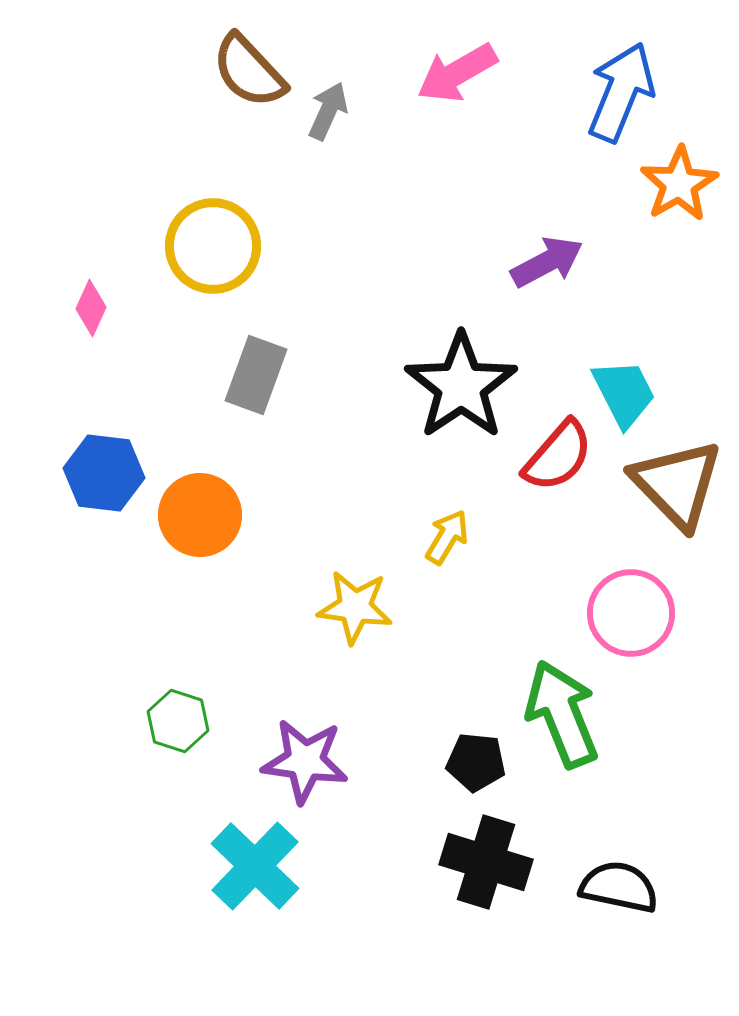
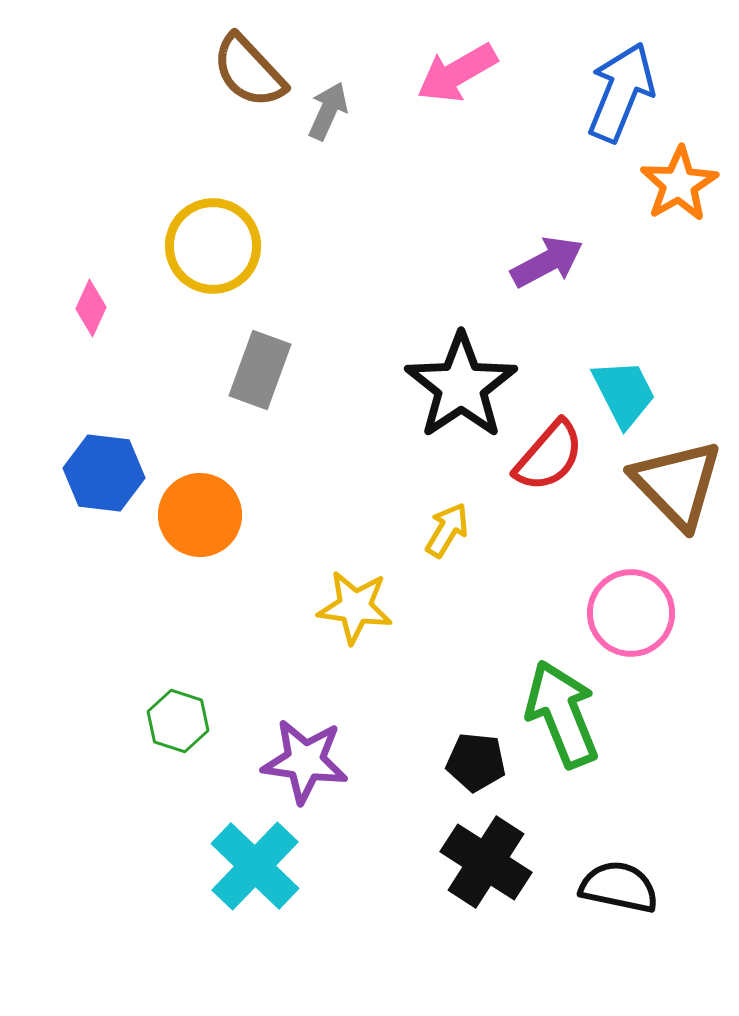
gray rectangle: moved 4 px right, 5 px up
red semicircle: moved 9 px left
yellow arrow: moved 7 px up
black cross: rotated 16 degrees clockwise
